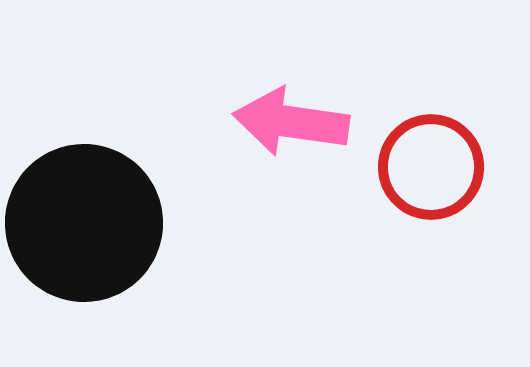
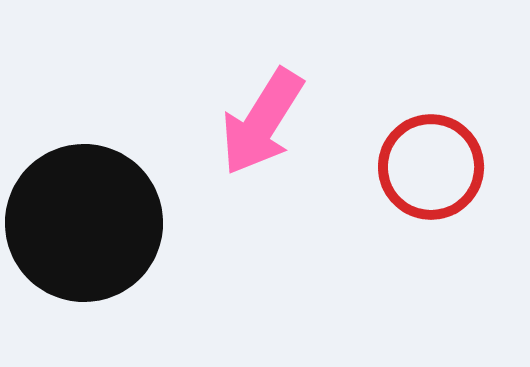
pink arrow: moved 29 px left; rotated 66 degrees counterclockwise
